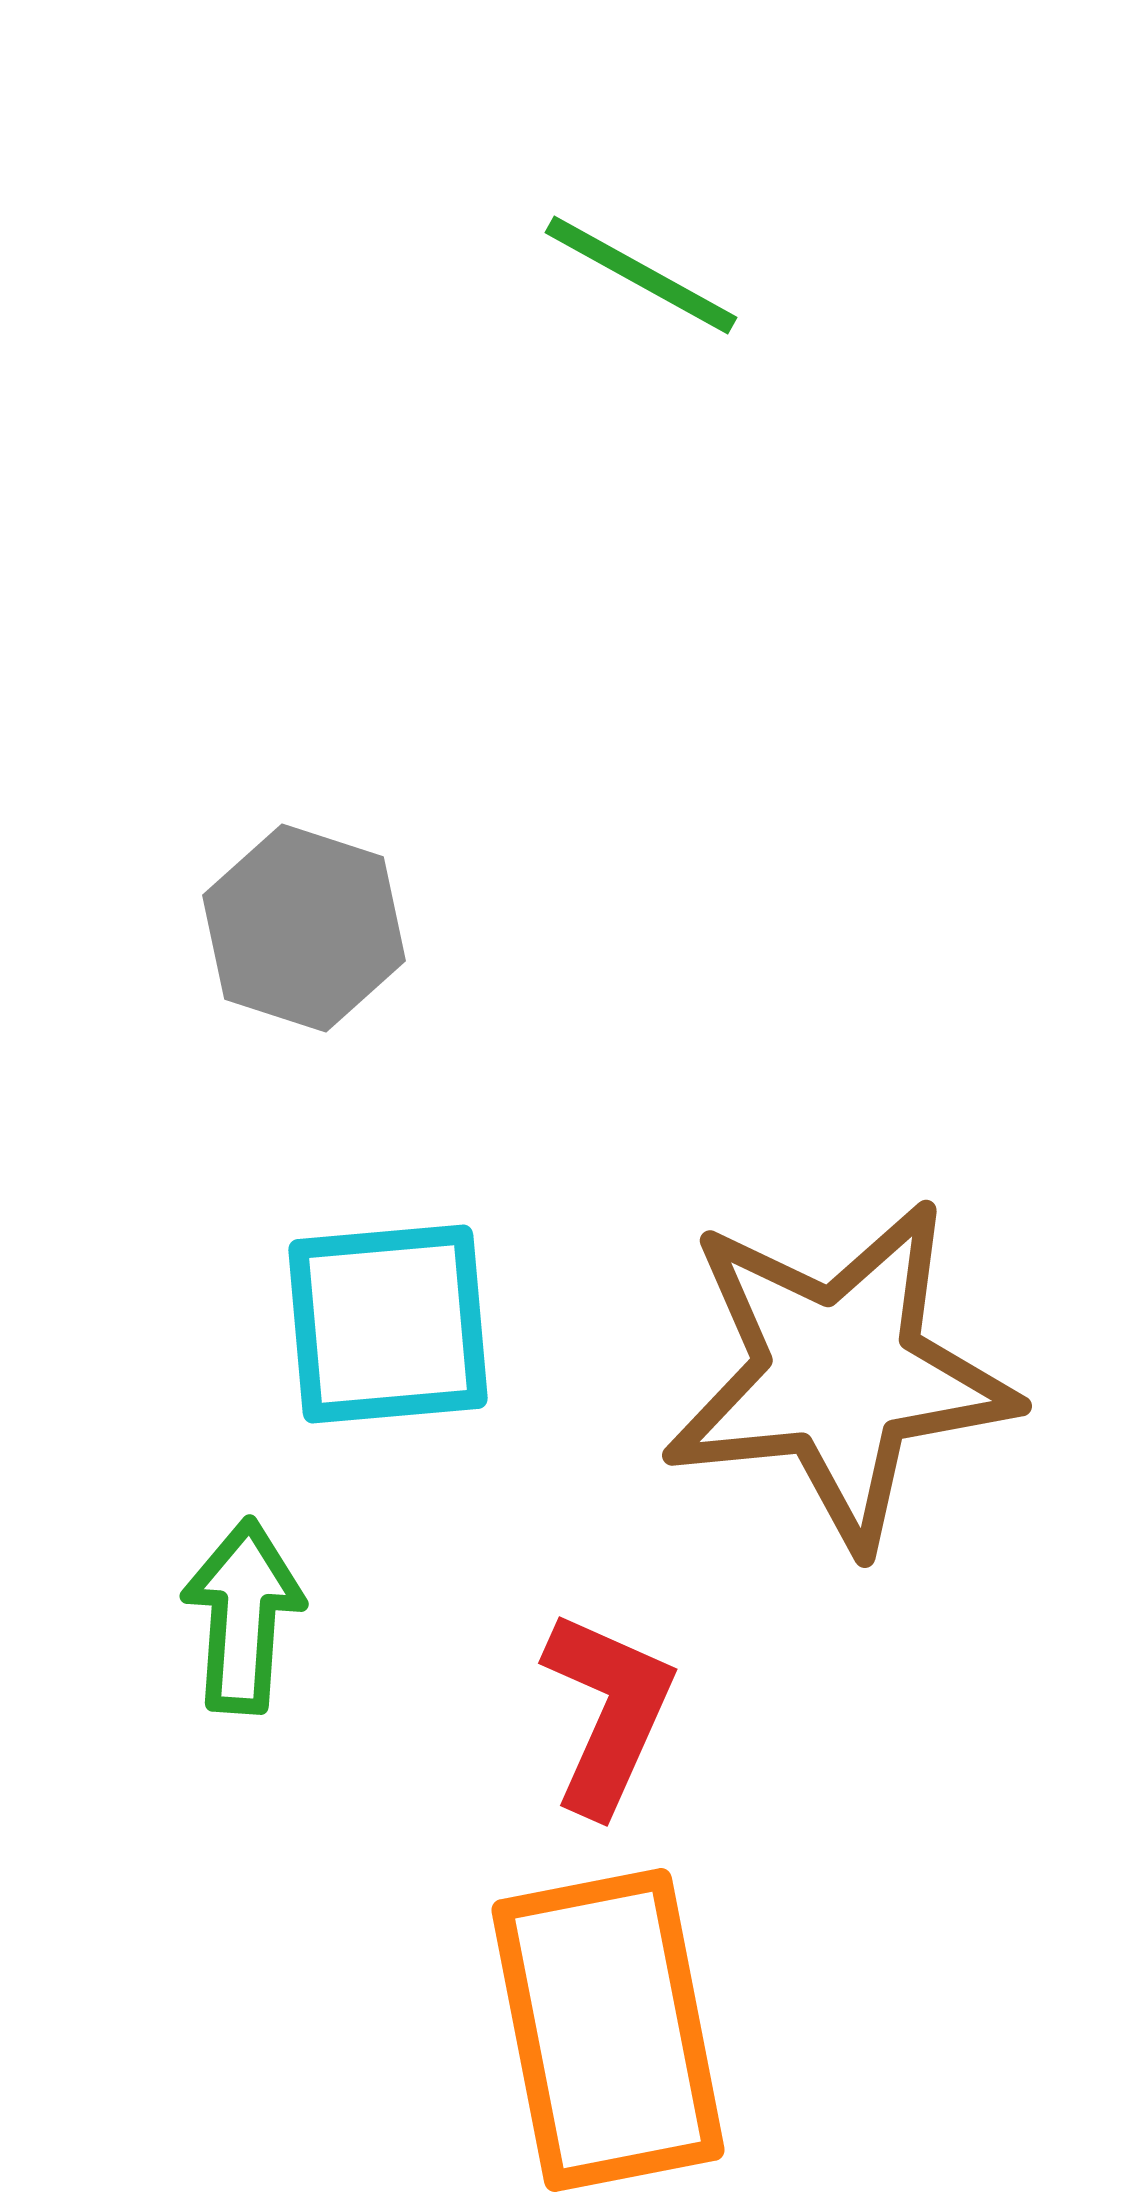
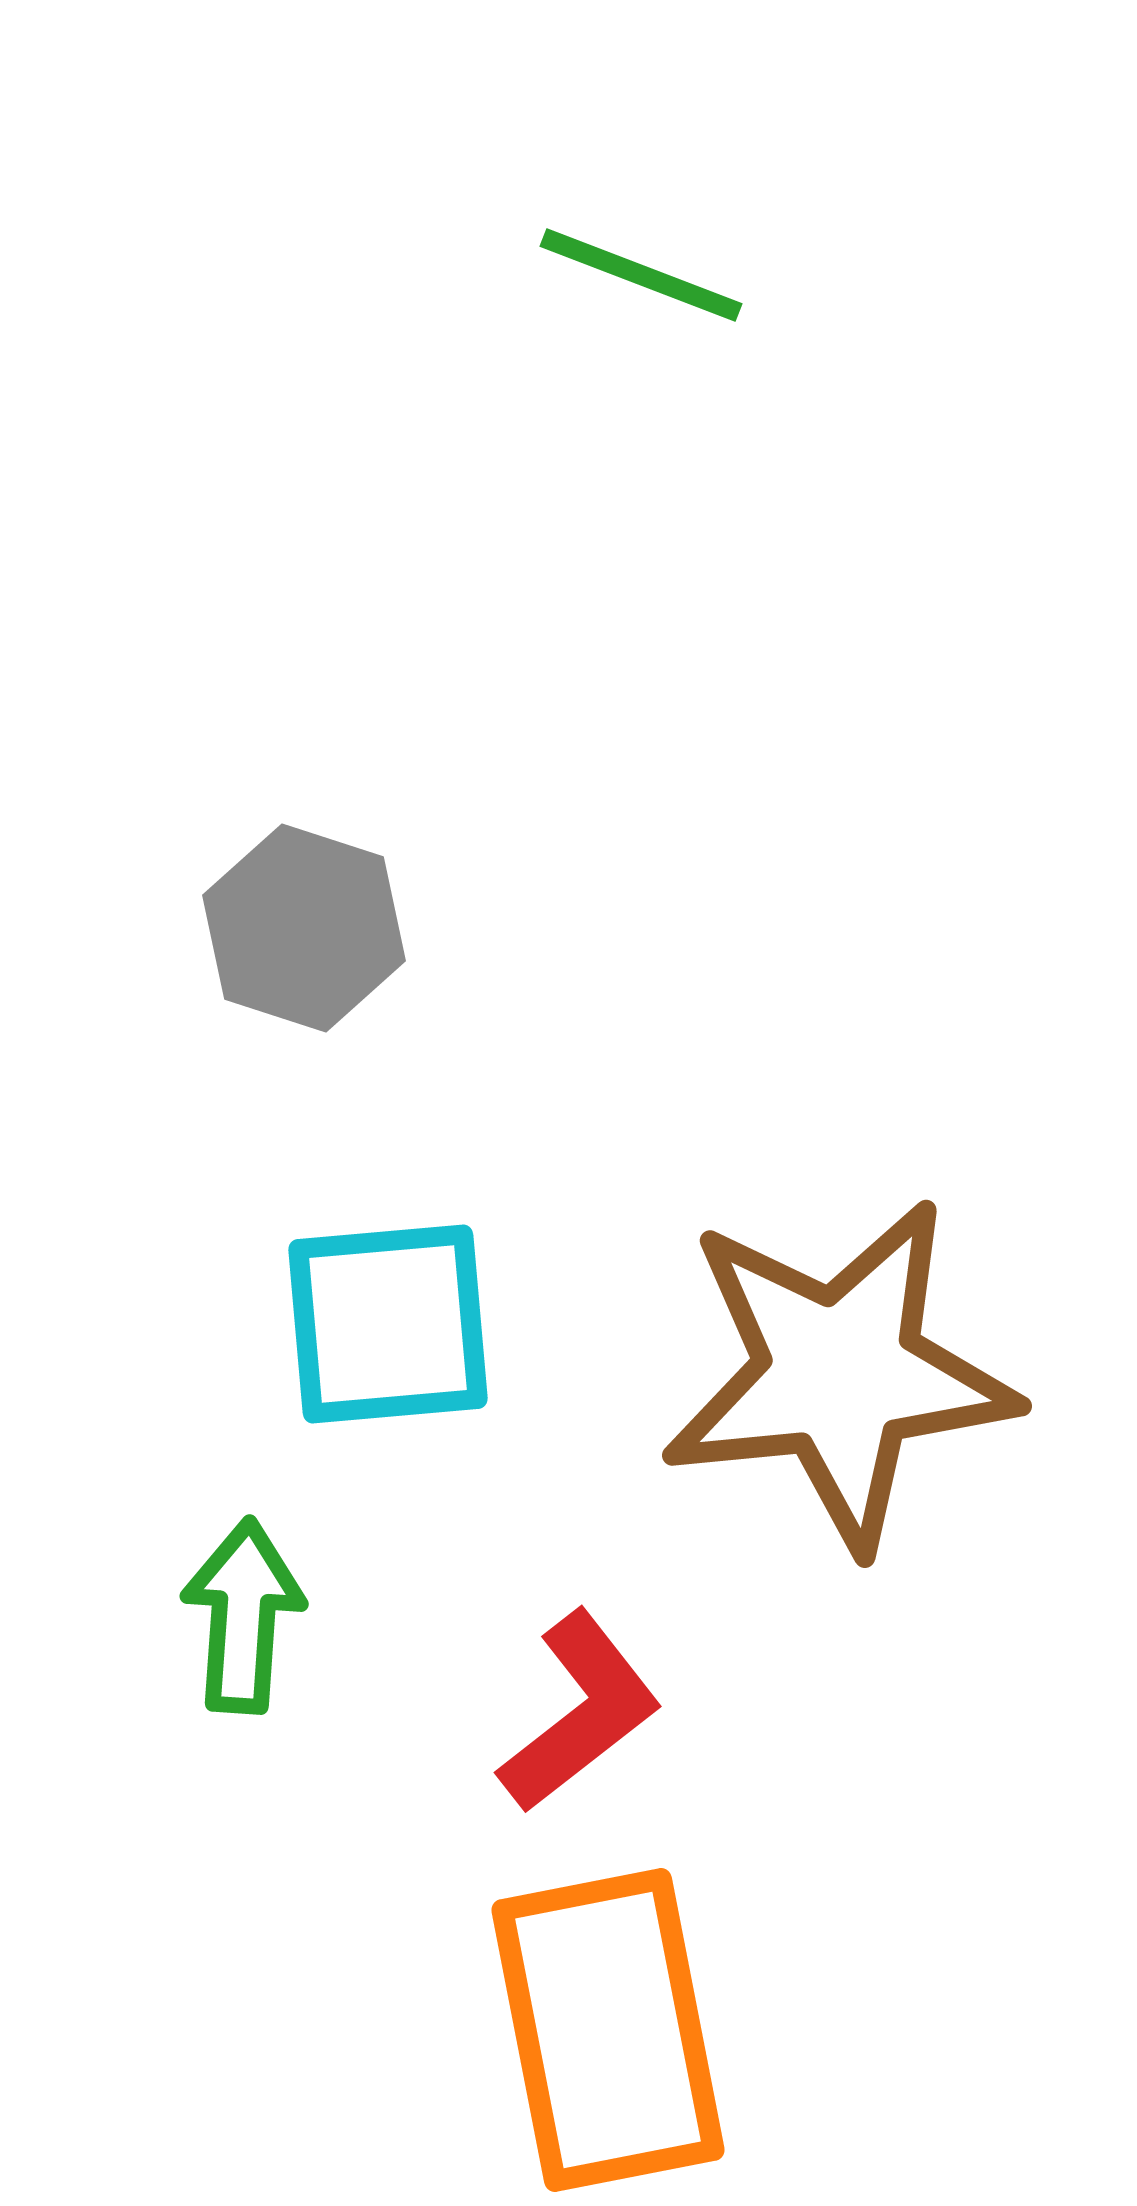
green line: rotated 8 degrees counterclockwise
red L-shape: moved 28 px left; rotated 28 degrees clockwise
